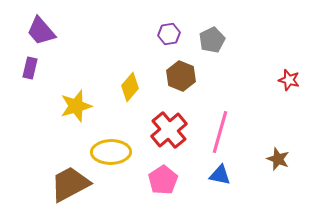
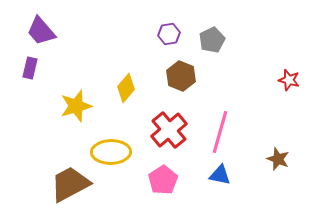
yellow diamond: moved 4 px left, 1 px down
